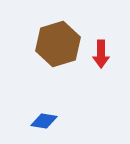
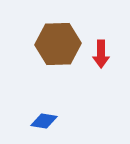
brown hexagon: rotated 15 degrees clockwise
